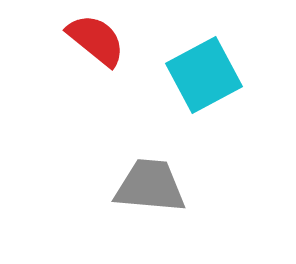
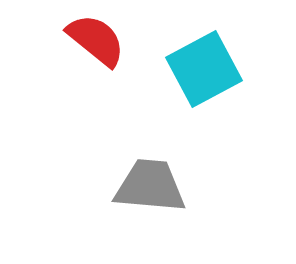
cyan square: moved 6 px up
